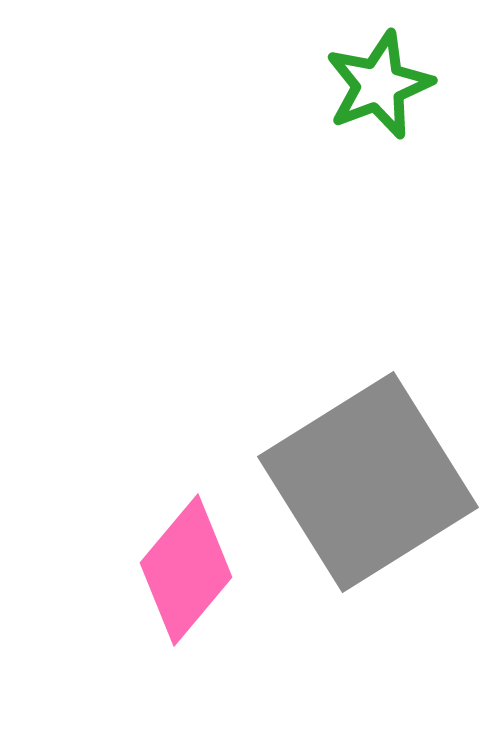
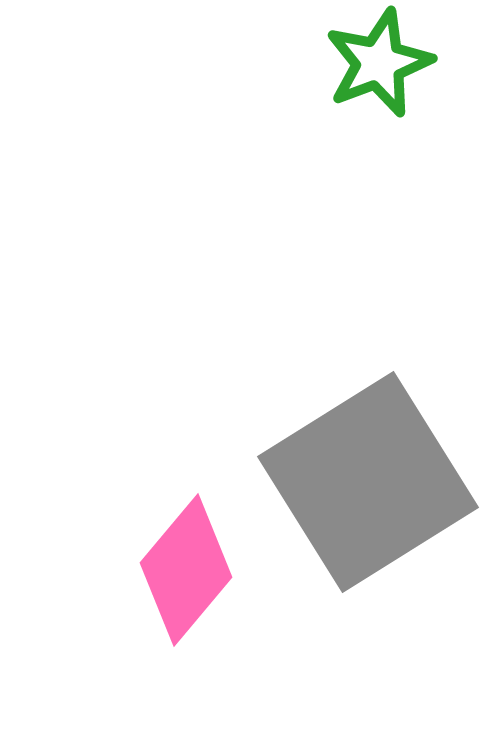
green star: moved 22 px up
